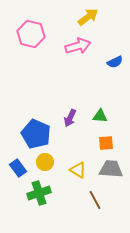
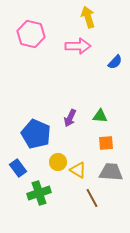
yellow arrow: rotated 70 degrees counterclockwise
pink arrow: rotated 15 degrees clockwise
blue semicircle: rotated 21 degrees counterclockwise
yellow circle: moved 13 px right
gray trapezoid: moved 3 px down
brown line: moved 3 px left, 2 px up
